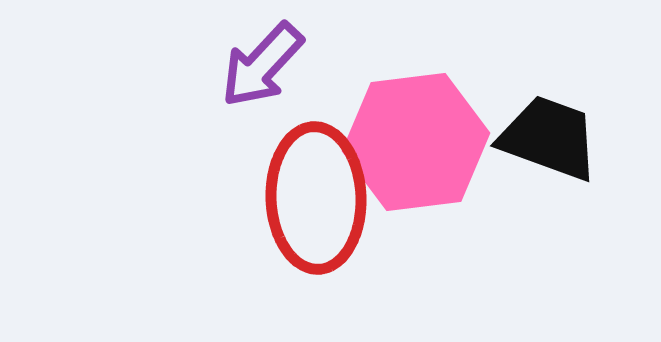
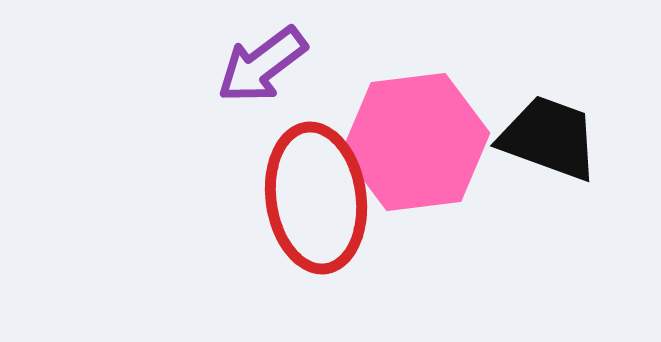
purple arrow: rotated 10 degrees clockwise
red ellipse: rotated 6 degrees counterclockwise
